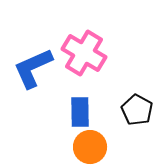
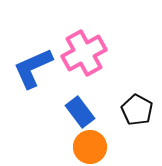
pink cross: rotated 30 degrees clockwise
blue rectangle: rotated 36 degrees counterclockwise
